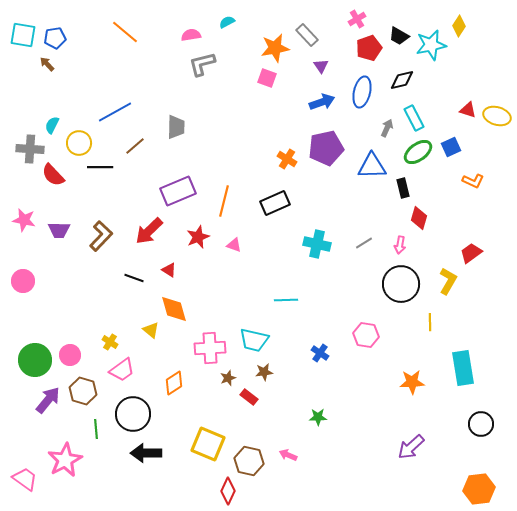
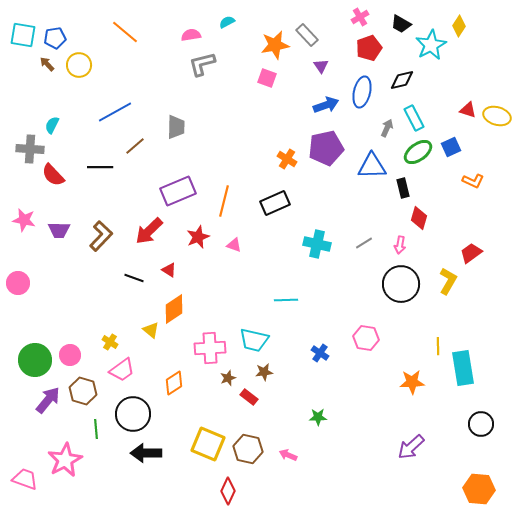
pink cross at (357, 19): moved 3 px right, 2 px up
black trapezoid at (399, 36): moved 2 px right, 12 px up
cyan star at (431, 45): rotated 16 degrees counterclockwise
orange star at (275, 48): moved 3 px up
blue arrow at (322, 102): moved 4 px right, 3 px down
yellow circle at (79, 143): moved 78 px up
pink circle at (23, 281): moved 5 px left, 2 px down
orange diamond at (174, 309): rotated 72 degrees clockwise
yellow line at (430, 322): moved 8 px right, 24 px down
pink hexagon at (366, 335): moved 3 px down
brown hexagon at (249, 461): moved 1 px left, 12 px up
pink trapezoid at (25, 479): rotated 16 degrees counterclockwise
orange hexagon at (479, 489): rotated 12 degrees clockwise
